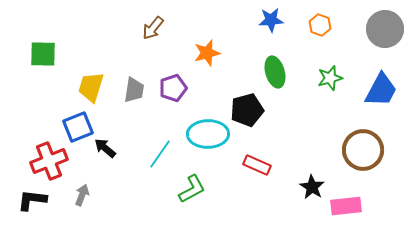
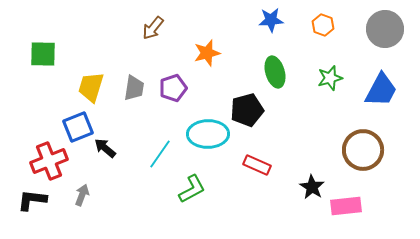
orange hexagon: moved 3 px right
gray trapezoid: moved 2 px up
